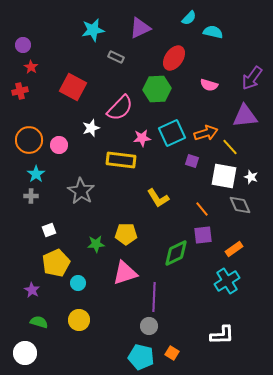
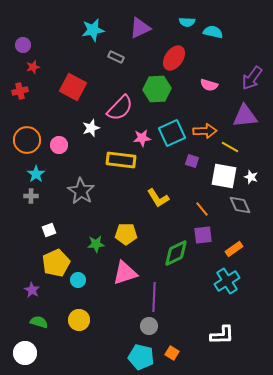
cyan semicircle at (189, 18): moved 2 px left, 4 px down; rotated 49 degrees clockwise
red star at (31, 67): moved 2 px right; rotated 24 degrees clockwise
orange arrow at (206, 133): moved 1 px left, 2 px up; rotated 15 degrees clockwise
orange circle at (29, 140): moved 2 px left
yellow line at (230, 147): rotated 18 degrees counterclockwise
cyan circle at (78, 283): moved 3 px up
